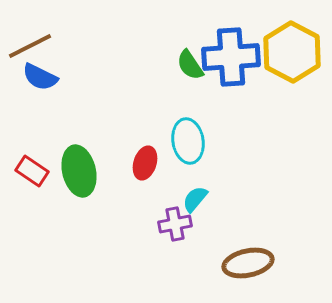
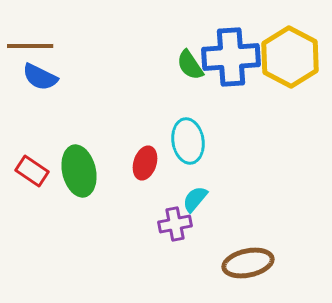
brown line: rotated 27 degrees clockwise
yellow hexagon: moved 2 px left, 5 px down
